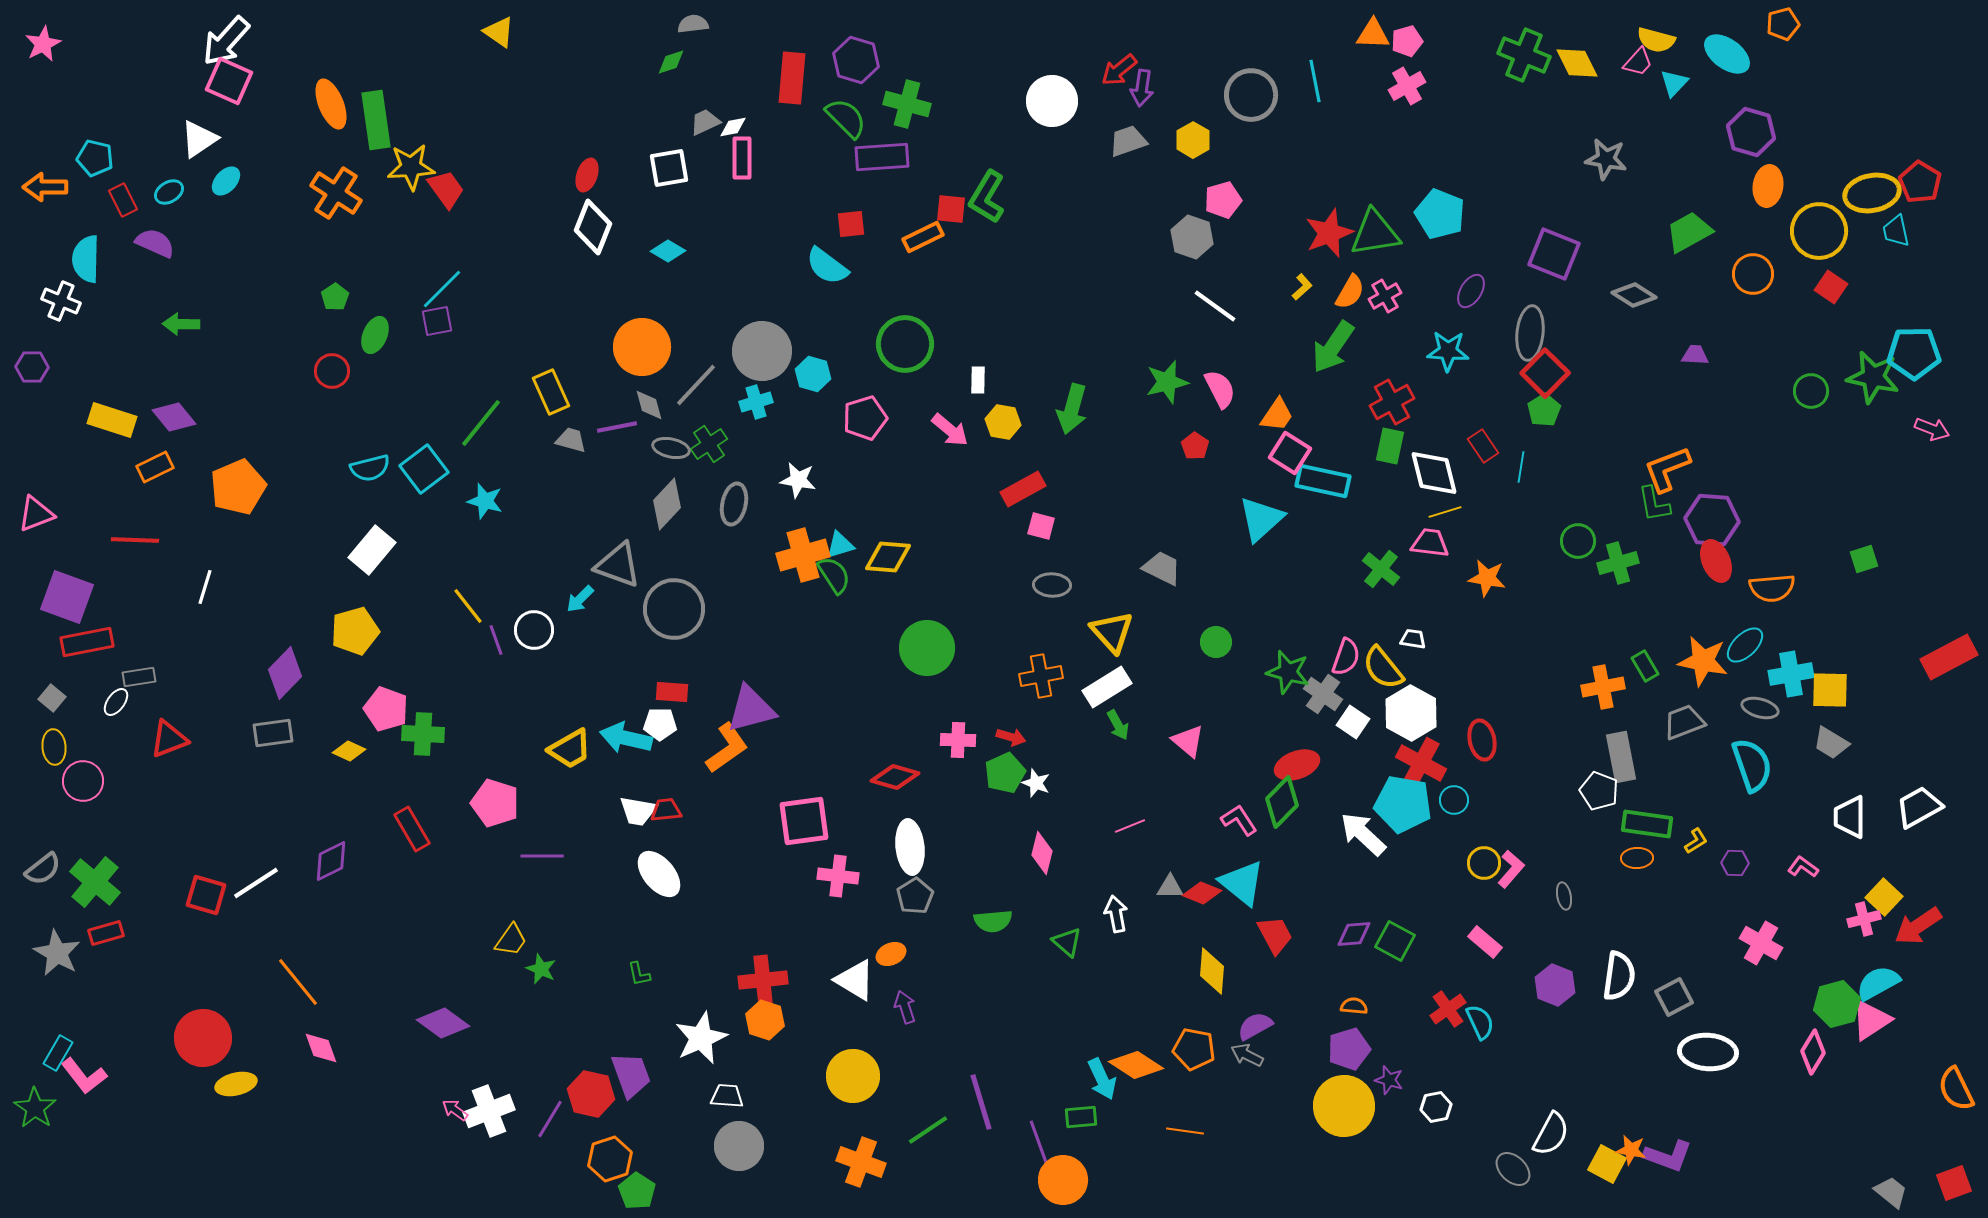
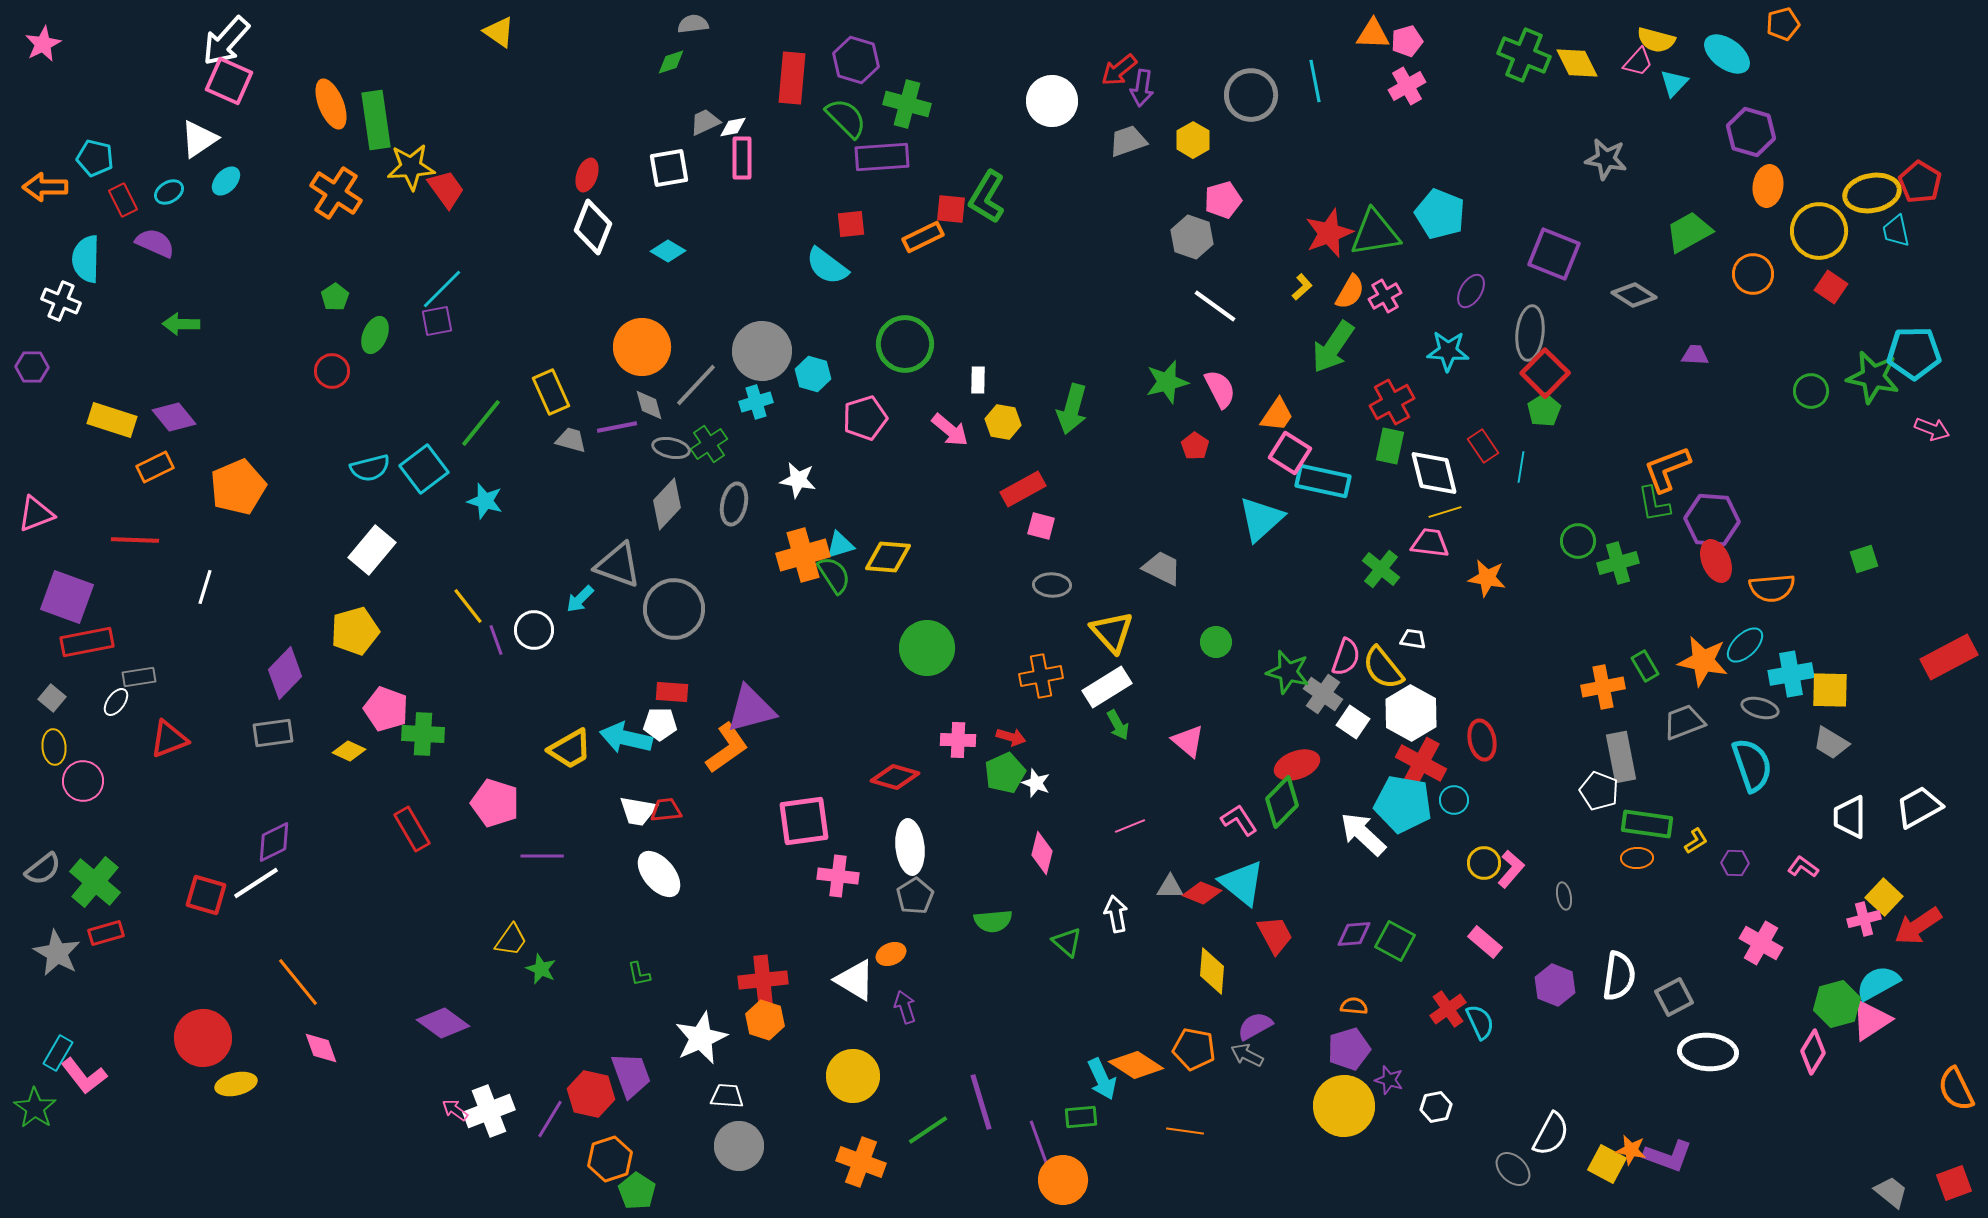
purple diamond at (331, 861): moved 57 px left, 19 px up
